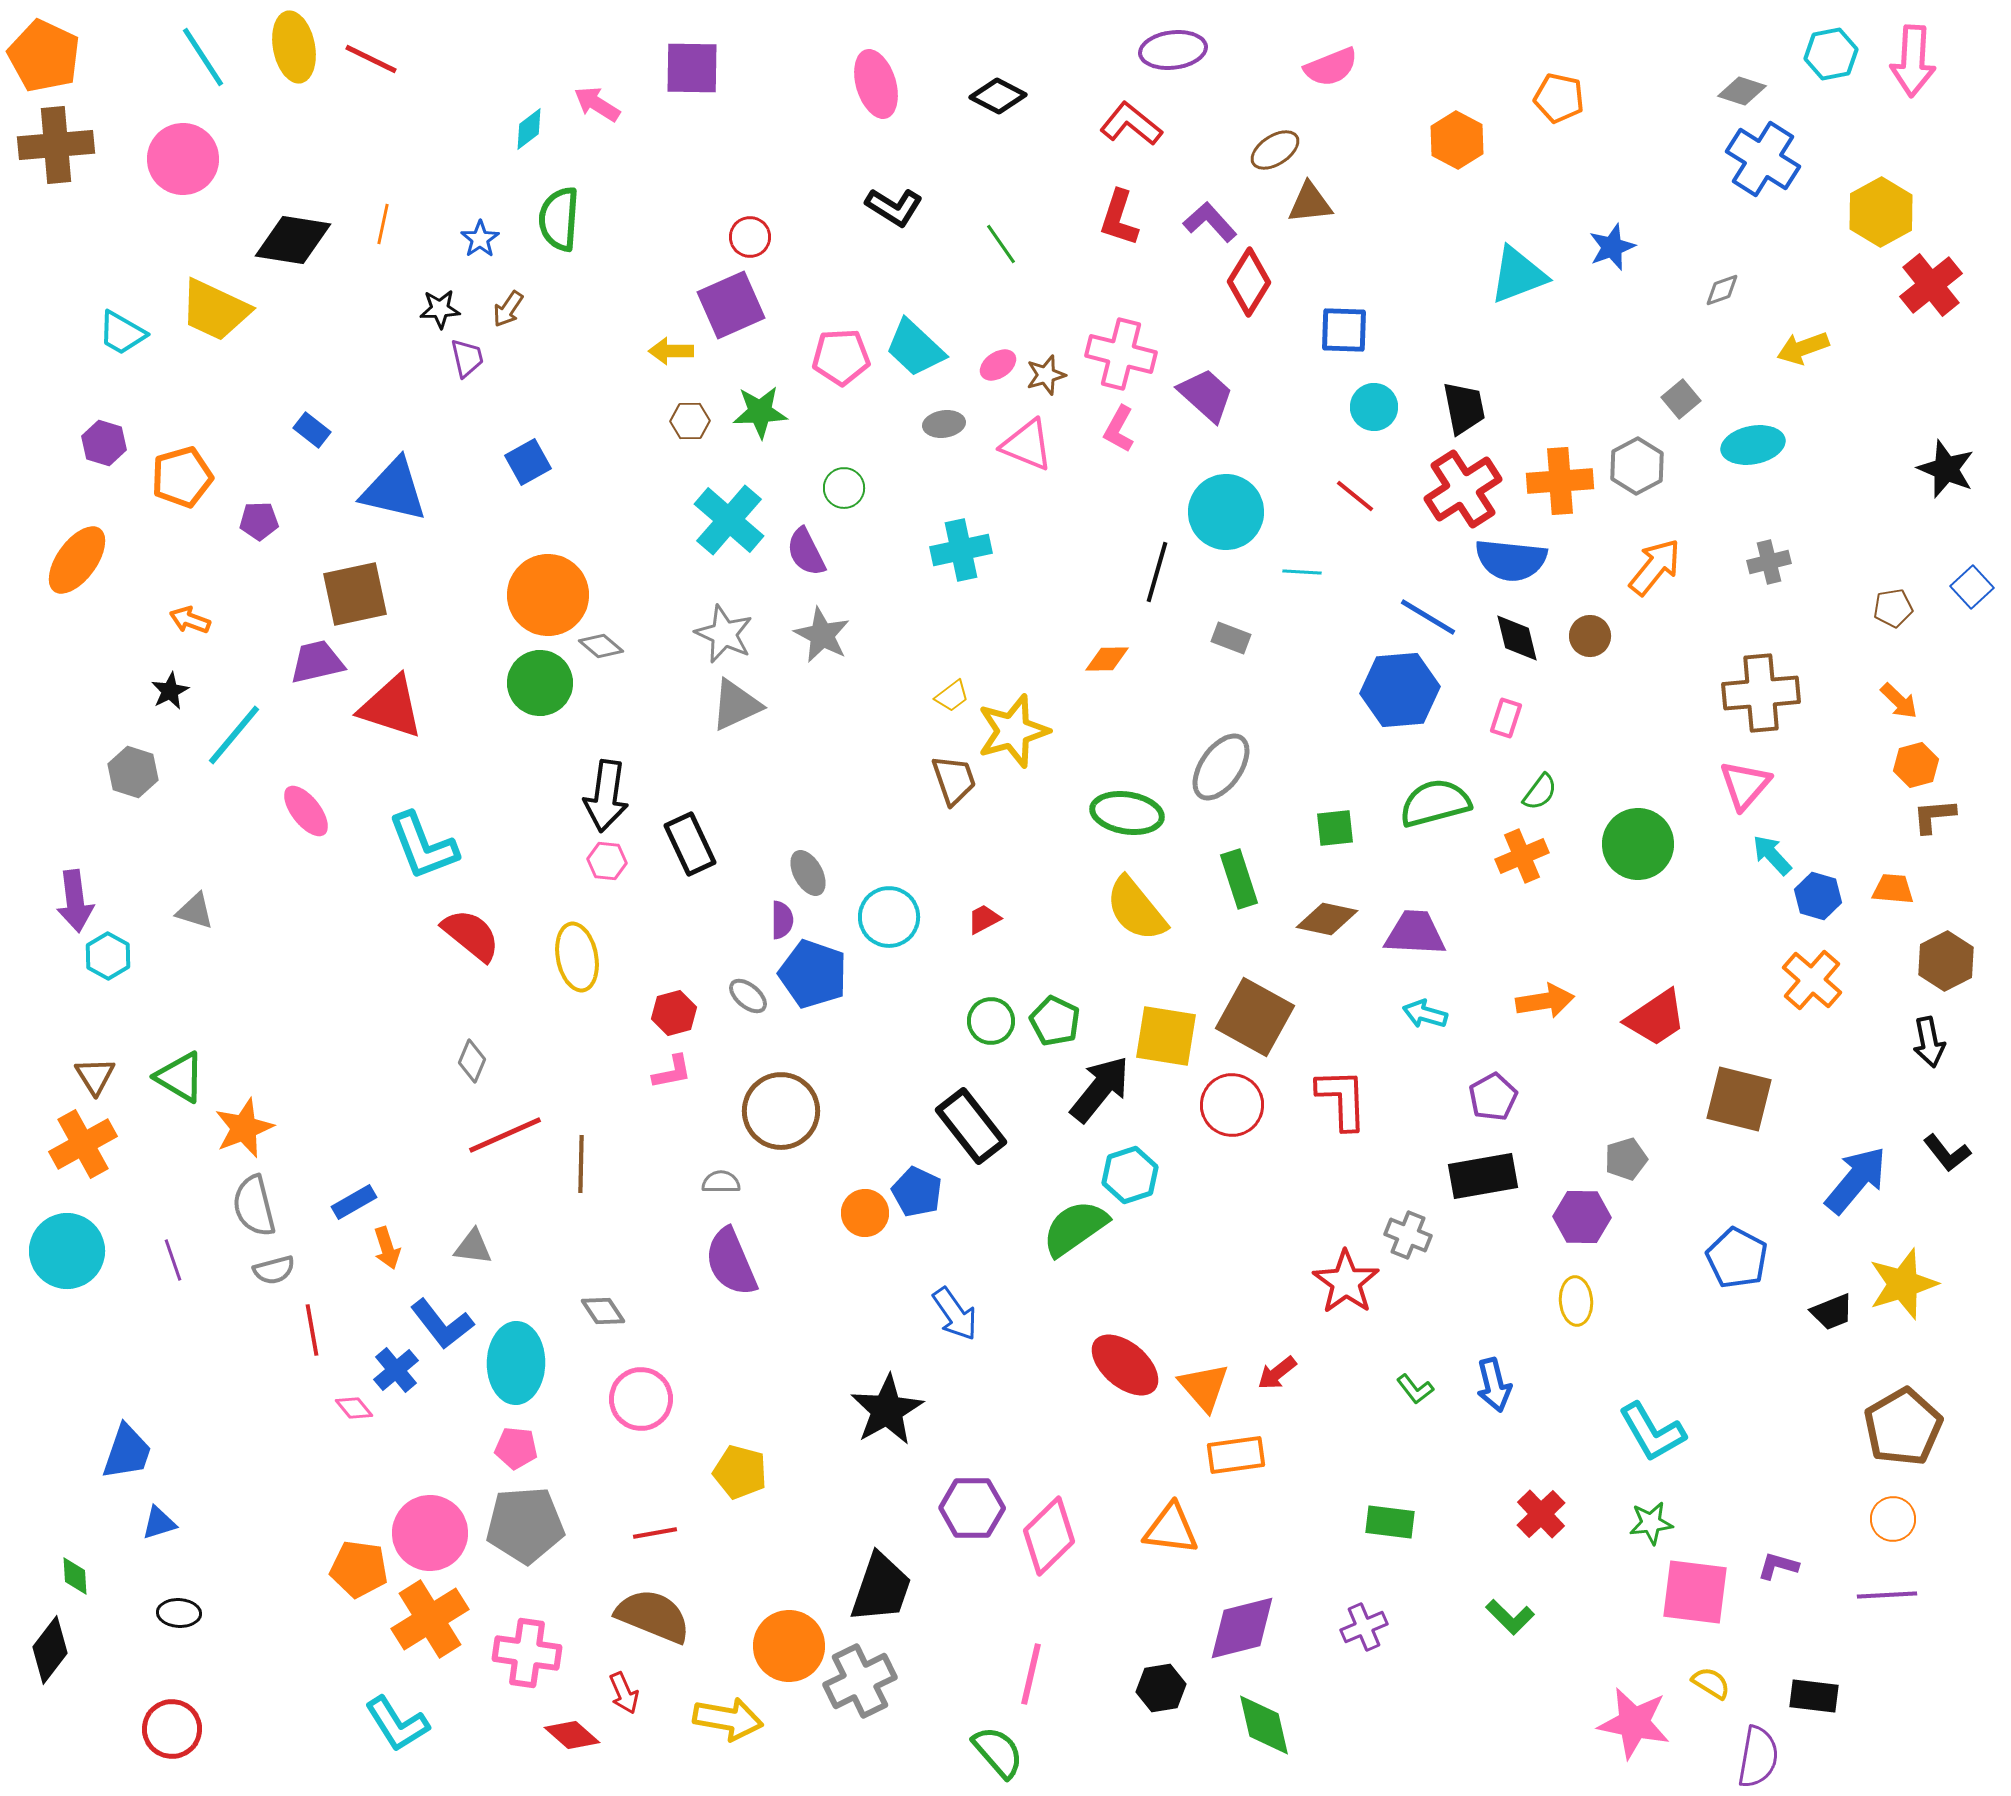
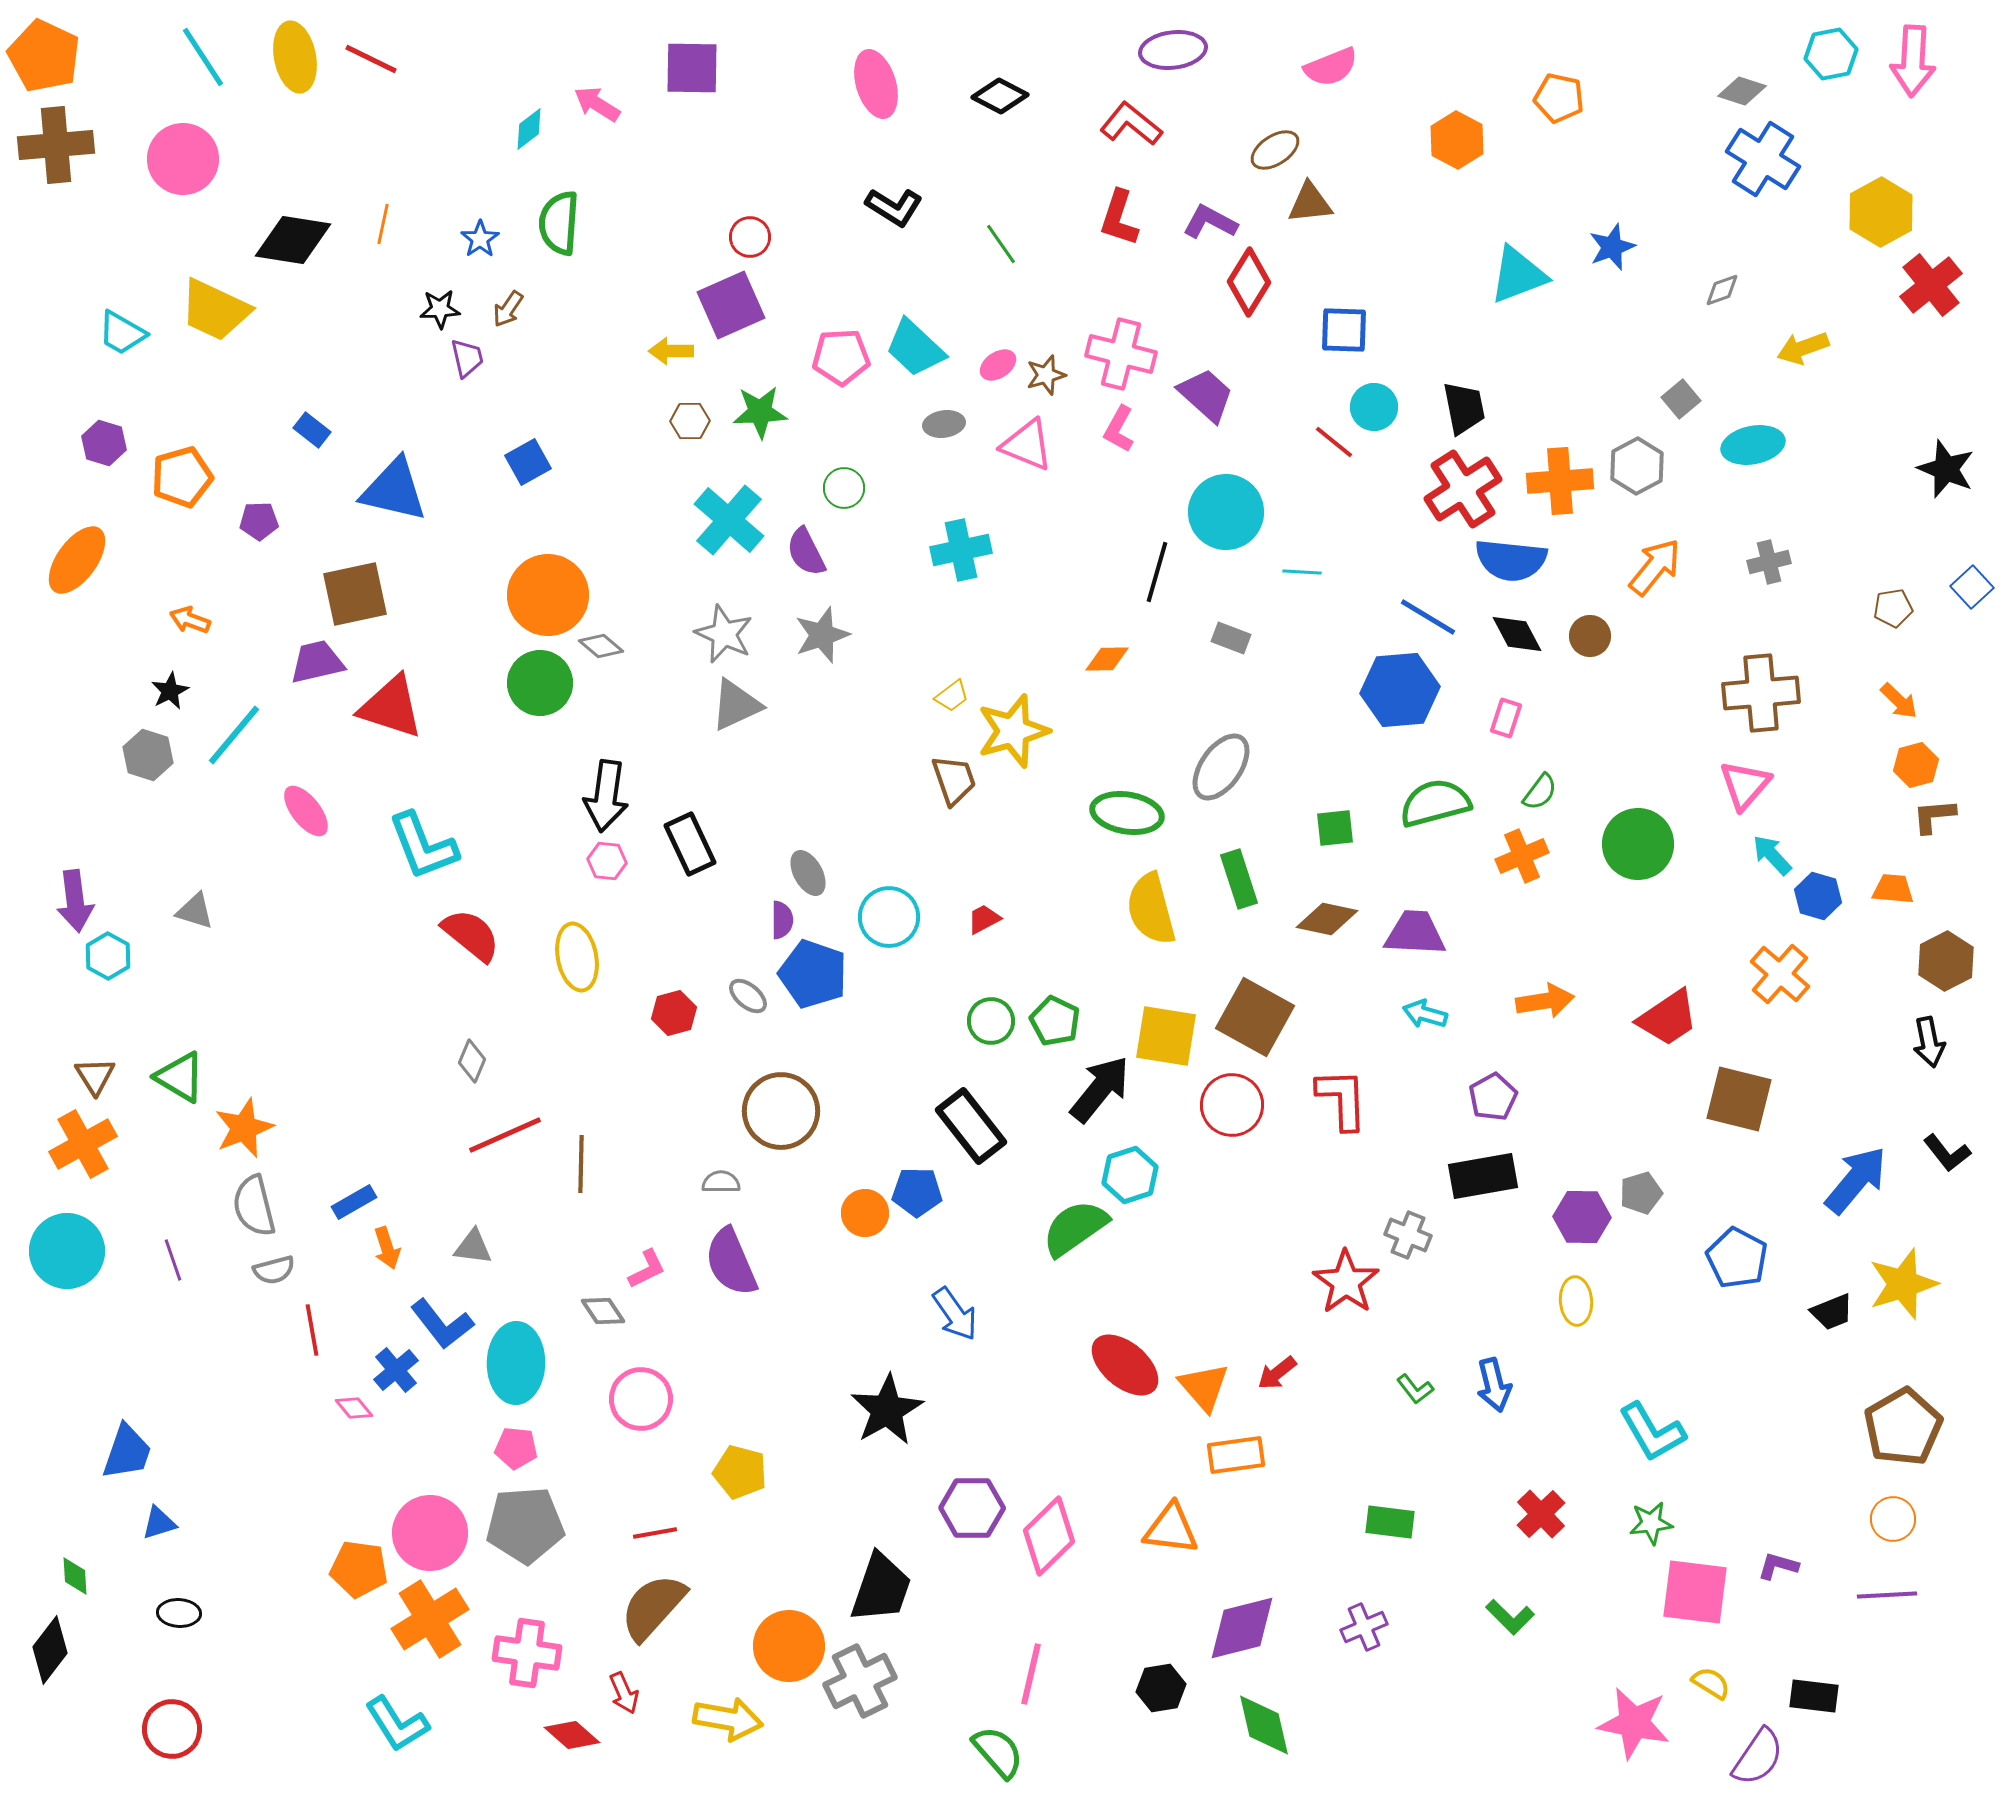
yellow ellipse at (294, 47): moved 1 px right, 10 px down
black diamond at (998, 96): moved 2 px right
green semicircle at (559, 219): moved 4 px down
purple L-shape at (1210, 222): rotated 20 degrees counterclockwise
red line at (1355, 496): moved 21 px left, 54 px up
gray star at (822, 635): rotated 26 degrees clockwise
black diamond at (1517, 638): moved 4 px up; rotated 14 degrees counterclockwise
gray hexagon at (133, 772): moved 15 px right, 17 px up
yellow semicircle at (1136, 909): moved 15 px right; rotated 24 degrees clockwise
orange cross at (1812, 980): moved 32 px left, 6 px up
red trapezoid at (1656, 1018): moved 12 px right
pink L-shape at (672, 1072): moved 25 px left, 197 px down; rotated 15 degrees counterclockwise
gray pentagon at (1626, 1159): moved 15 px right, 34 px down
blue pentagon at (917, 1192): rotated 24 degrees counterclockwise
brown semicircle at (653, 1616): moved 9 px up; rotated 70 degrees counterclockwise
purple semicircle at (1758, 1757): rotated 24 degrees clockwise
